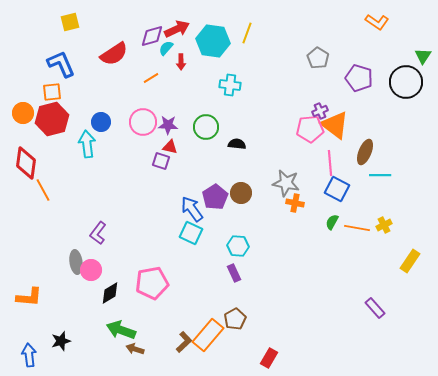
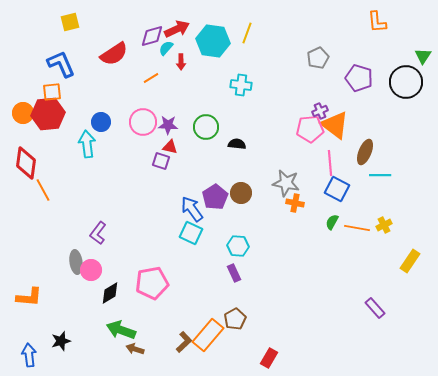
orange L-shape at (377, 22): rotated 50 degrees clockwise
gray pentagon at (318, 58): rotated 15 degrees clockwise
cyan cross at (230, 85): moved 11 px right
red hexagon at (52, 119): moved 4 px left, 5 px up; rotated 8 degrees clockwise
